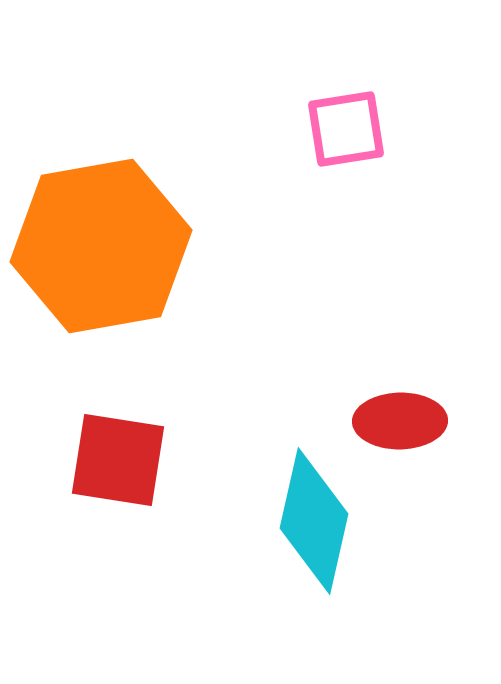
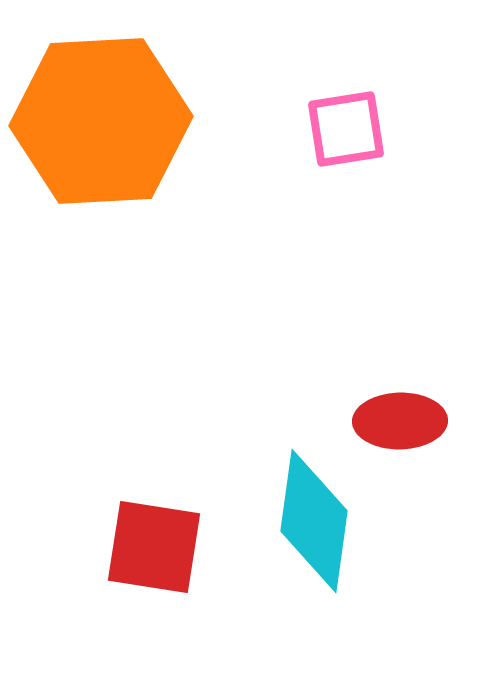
orange hexagon: moved 125 px up; rotated 7 degrees clockwise
red square: moved 36 px right, 87 px down
cyan diamond: rotated 5 degrees counterclockwise
